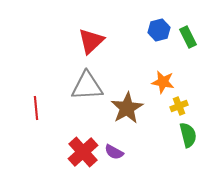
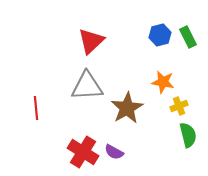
blue hexagon: moved 1 px right, 5 px down
red cross: rotated 16 degrees counterclockwise
